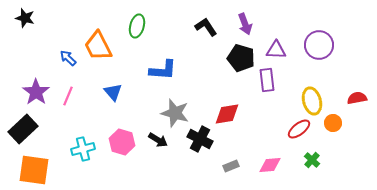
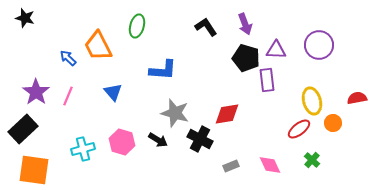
black pentagon: moved 5 px right
pink diamond: rotated 70 degrees clockwise
